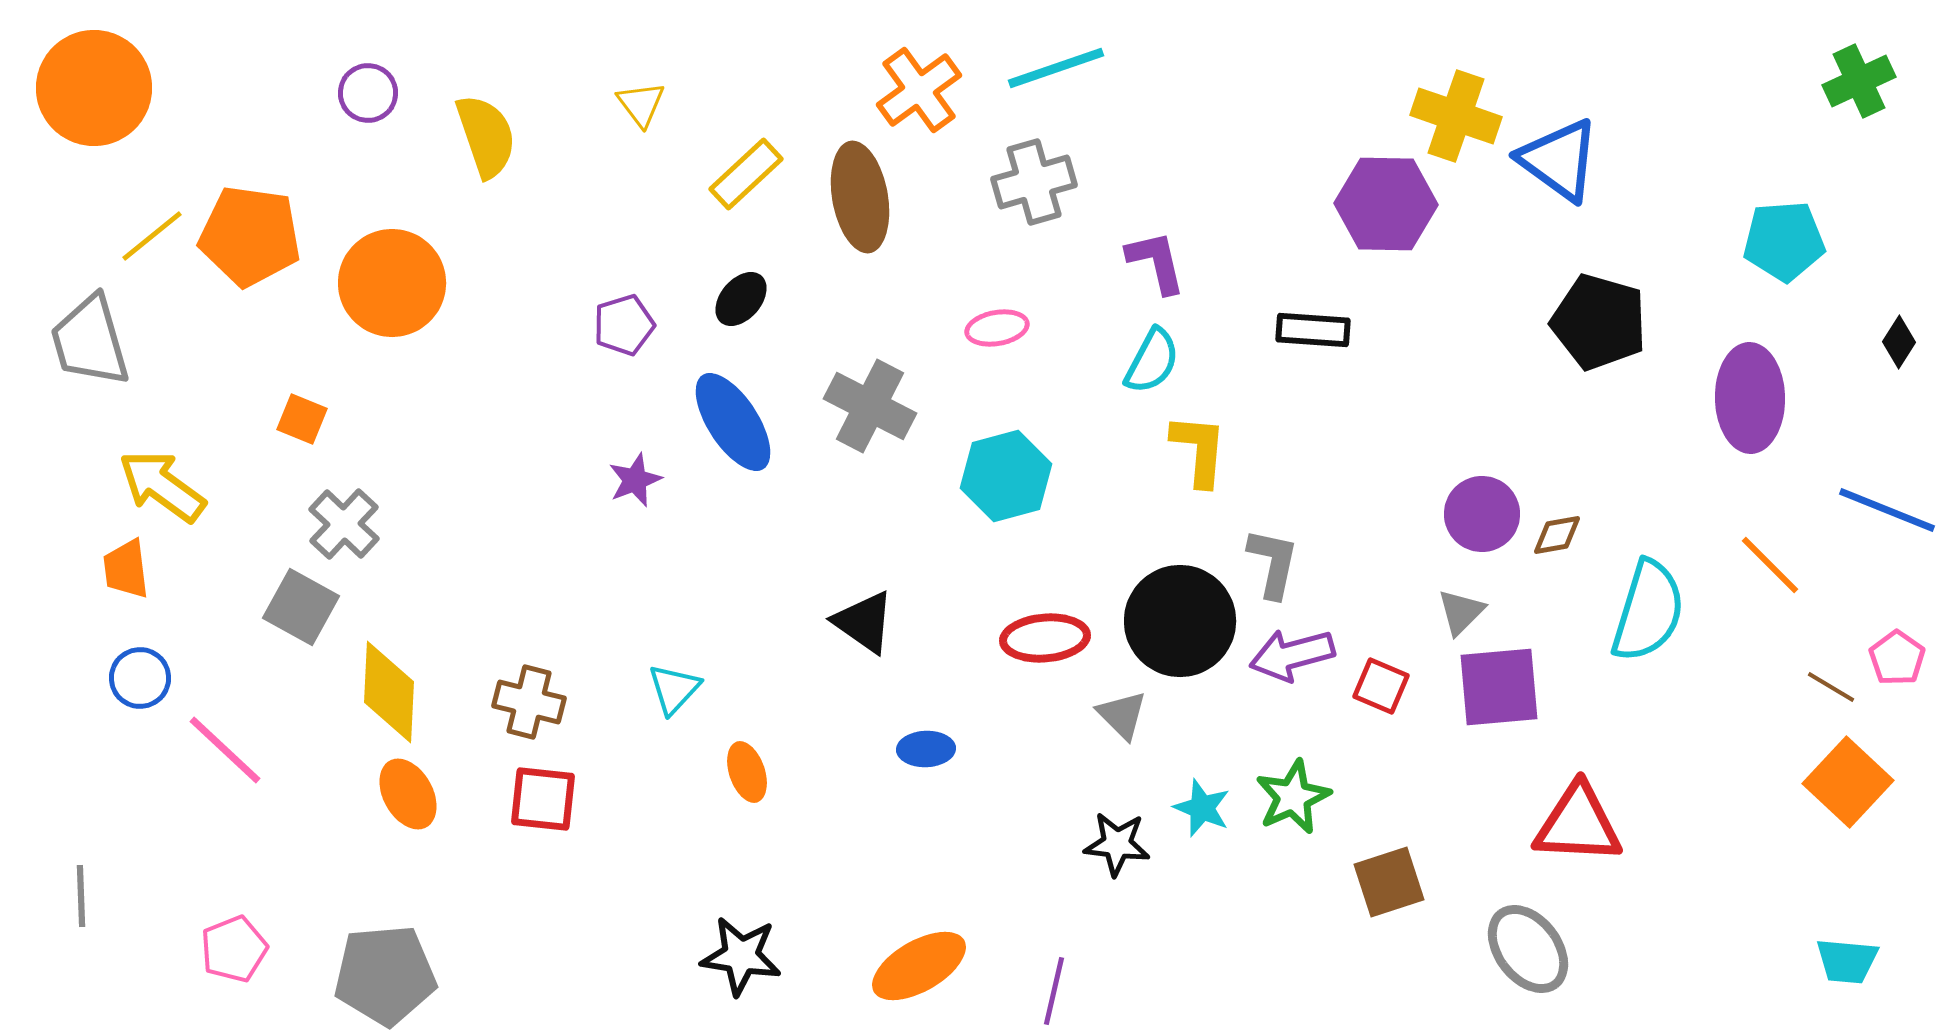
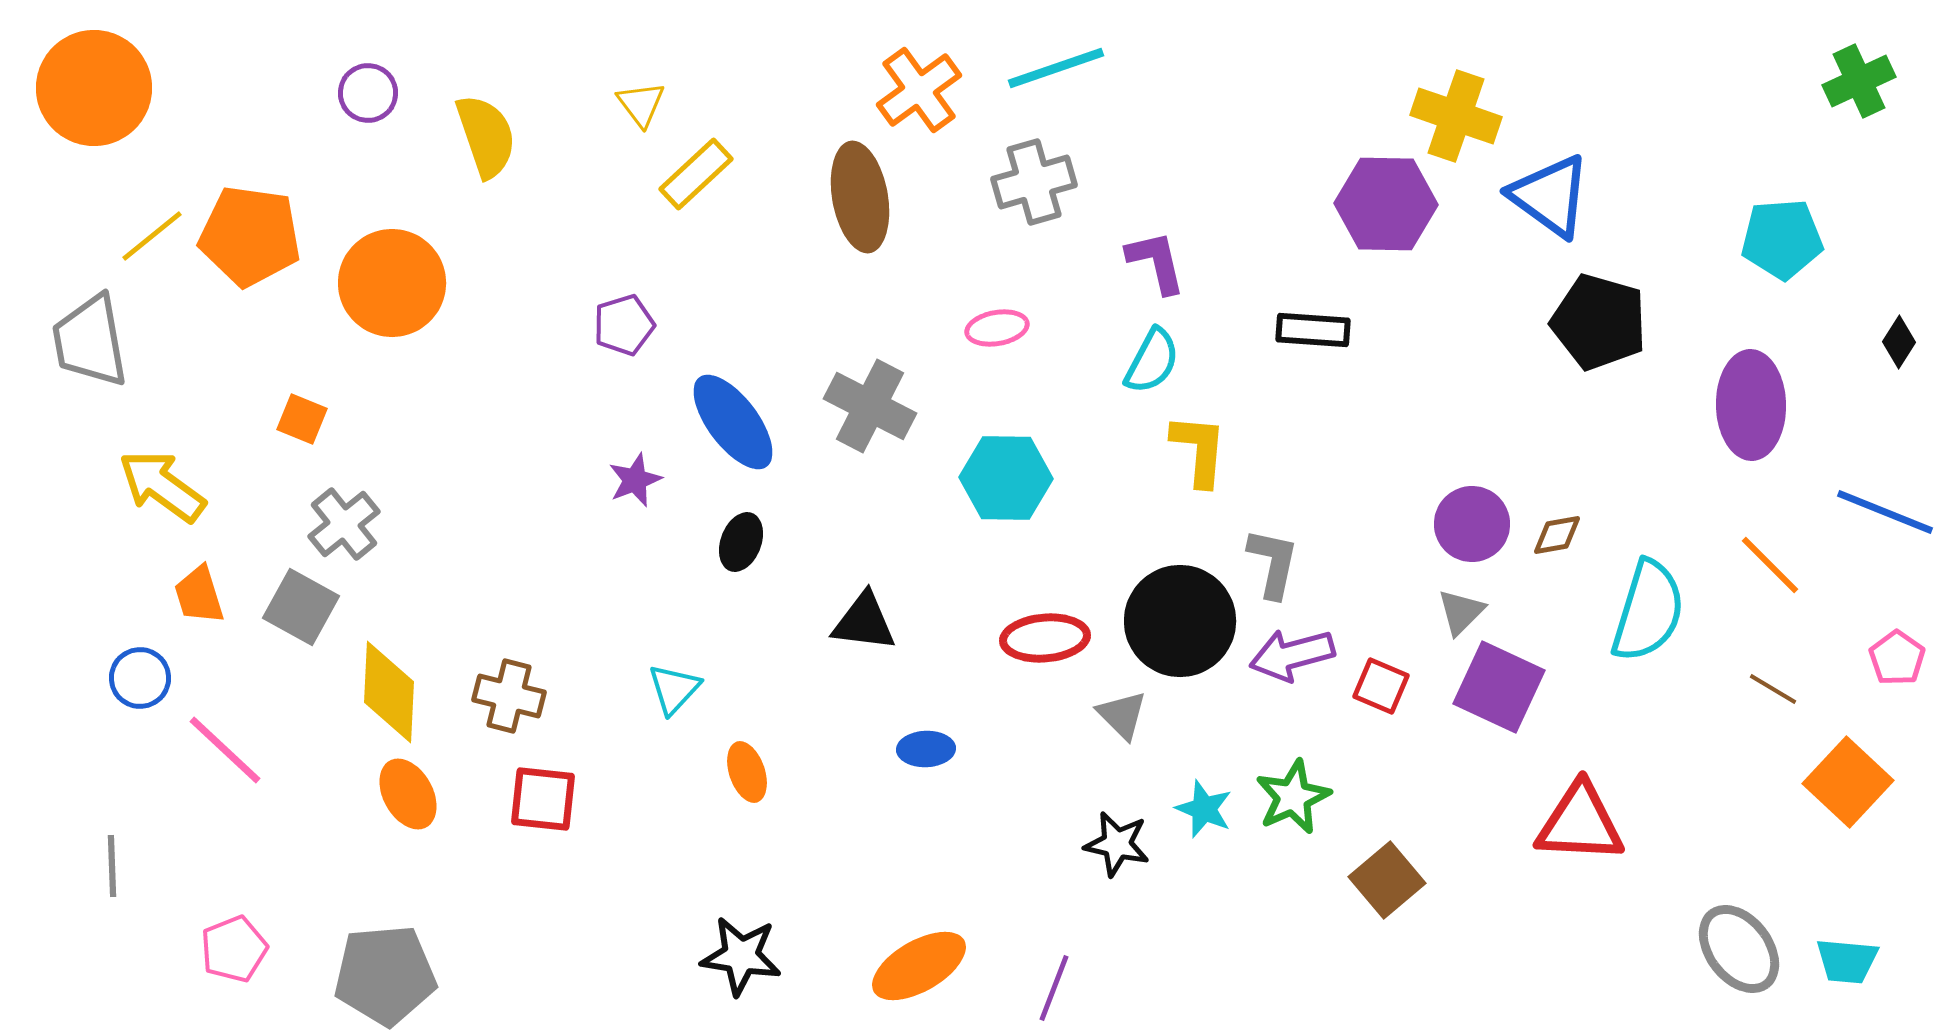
blue triangle at (1559, 160): moved 9 px left, 36 px down
yellow rectangle at (746, 174): moved 50 px left
cyan pentagon at (1784, 241): moved 2 px left, 2 px up
black ellipse at (741, 299): moved 243 px down; rotated 20 degrees counterclockwise
gray trapezoid at (90, 341): rotated 6 degrees clockwise
purple ellipse at (1750, 398): moved 1 px right, 7 px down
blue ellipse at (733, 422): rotated 4 degrees counterclockwise
cyan hexagon at (1006, 476): moved 2 px down; rotated 16 degrees clockwise
blue line at (1887, 510): moved 2 px left, 2 px down
purple circle at (1482, 514): moved 10 px left, 10 px down
gray cross at (344, 524): rotated 8 degrees clockwise
orange trapezoid at (126, 569): moved 73 px right, 26 px down; rotated 10 degrees counterclockwise
black triangle at (864, 622): rotated 28 degrees counterclockwise
purple square at (1499, 687): rotated 30 degrees clockwise
brown line at (1831, 687): moved 58 px left, 2 px down
brown cross at (529, 702): moved 20 px left, 6 px up
cyan star at (1202, 808): moved 2 px right, 1 px down
red triangle at (1578, 824): moved 2 px right, 1 px up
black star at (1117, 844): rotated 6 degrees clockwise
brown square at (1389, 882): moved 2 px left, 2 px up; rotated 22 degrees counterclockwise
gray line at (81, 896): moved 31 px right, 30 px up
gray ellipse at (1528, 949): moved 211 px right
purple line at (1054, 991): moved 3 px up; rotated 8 degrees clockwise
